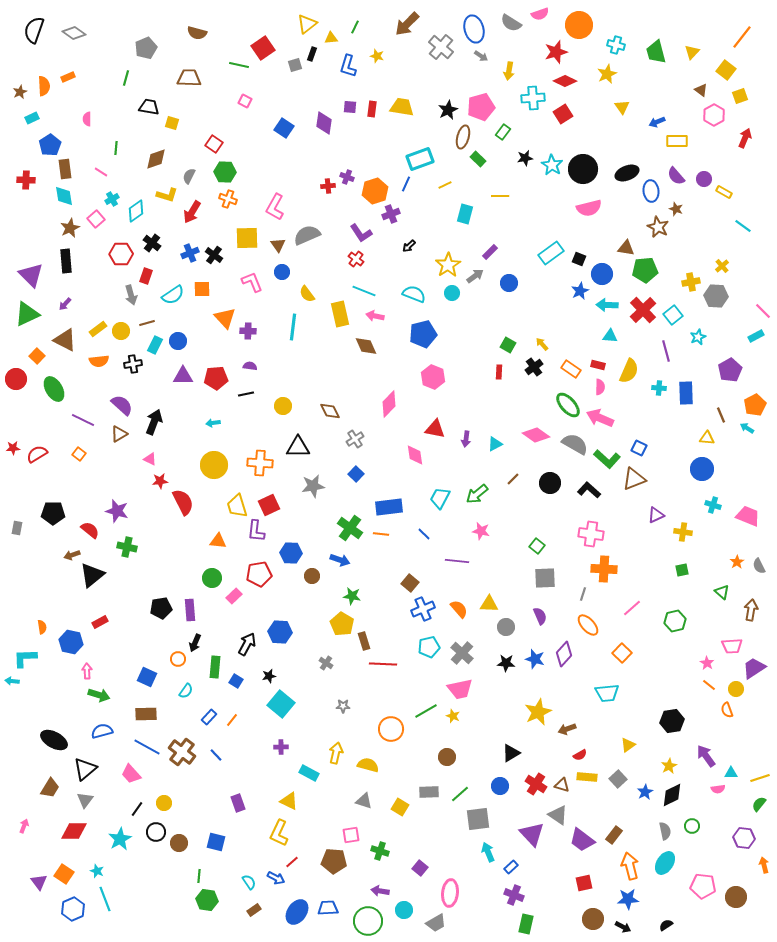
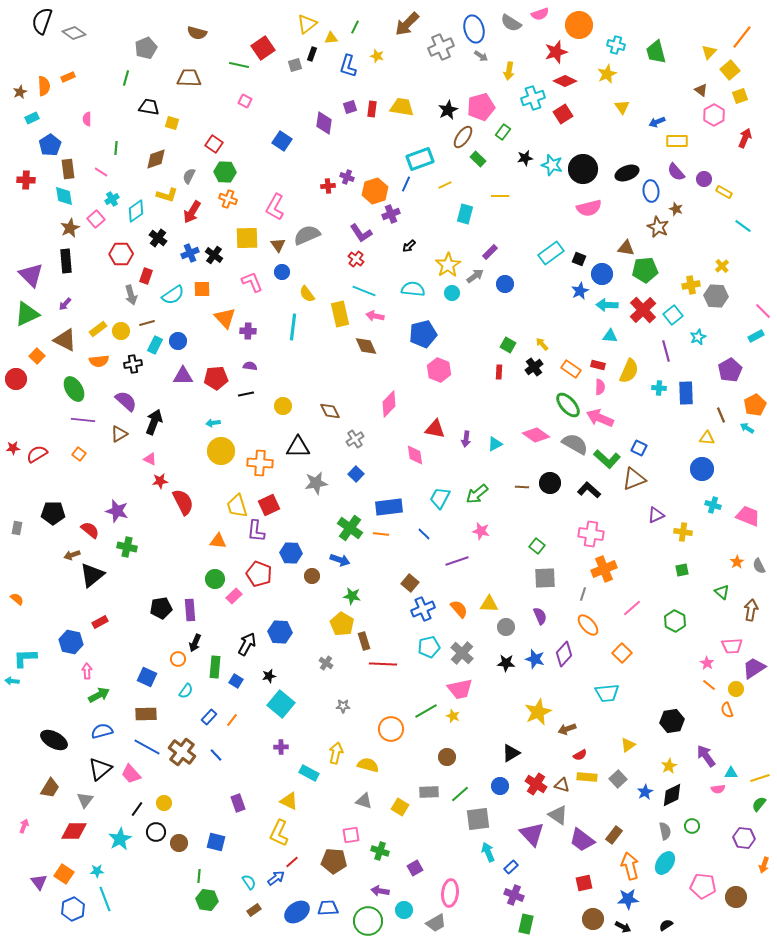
black semicircle at (34, 30): moved 8 px right, 9 px up
gray cross at (441, 47): rotated 25 degrees clockwise
yellow triangle at (692, 52): moved 17 px right
yellow square at (726, 70): moved 4 px right; rotated 12 degrees clockwise
cyan cross at (533, 98): rotated 15 degrees counterclockwise
purple square at (350, 107): rotated 24 degrees counterclockwise
blue square at (284, 128): moved 2 px left, 13 px down
brown ellipse at (463, 137): rotated 20 degrees clockwise
cyan star at (552, 165): rotated 15 degrees counterclockwise
brown rectangle at (65, 169): moved 3 px right
purple semicircle at (676, 176): moved 4 px up
black cross at (152, 243): moved 6 px right, 5 px up
yellow cross at (691, 282): moved 3 px down
blue circle at (509, 283): moved 4 px left, 1 px down
cyan semicircle at (414, 294): moved 1 px left, 5 px up; rotated 15 degrees counterclockwise
pink hexagon at (433, 377): moved 6 px right, 7 px up
green ellipse at (54, 389): moved 20 px right
purple semicircle at (122, 405): moved 4 px right, 4 px up
purple line at (83, 420): rotated 20 degrees counterclockwise
yellow circle at (214, 465): moved 7 px right, 14 px up
brown line at (513, 479): moved 9 px right, 8 px down; rotated 48 degrees clockwise
gray star at (313, 486): moved 3 px right, 3 px up
purple line at (457, 561): rotated 25 degrees counterclockwise
orange cross at (604, 569): rotated 25 degrees counterclockwise
red pentagon at (259, 574): rotated 30 degrees clockwise
green circle at (212, 578): moved 3 px right, 1 px down
green hexagon at (675, 621): rotated 20 degrees counterclockwise
orange semicircle at (42, 627): moved 25 px left, 28 px up; rotated 40 degrees counterclockwise
green arrow at (99, 695): rotated 45 degrees counterclockwise
black triangle at (85, 769): moved 15 px right
orange arrow at (764, 865): rotated 147 degrees counterclockwise
purple square at (420, 868): moved 5 px left; rotated 21 degrees clockwise
cyan star at (97, 871): rotated 24 degrees counterclockwise
blue arrow at (276, 878): rotated 66 degrees counterclockwise
blue ellipse at (297, 912): rotated 20 degrees clockwise
